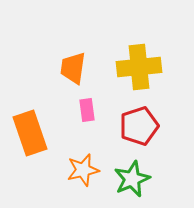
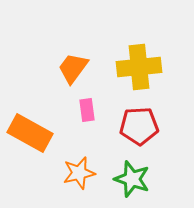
orange trapezoid: rotated 28 degrees clockwise
red pentagon: rotated 15 degrees clockwise
orange rectangle: rotated 42 degrees counterclockwise
orange star: moved 4 px left, 3 px down
green star: rotated 30 degrees counterclockwise
